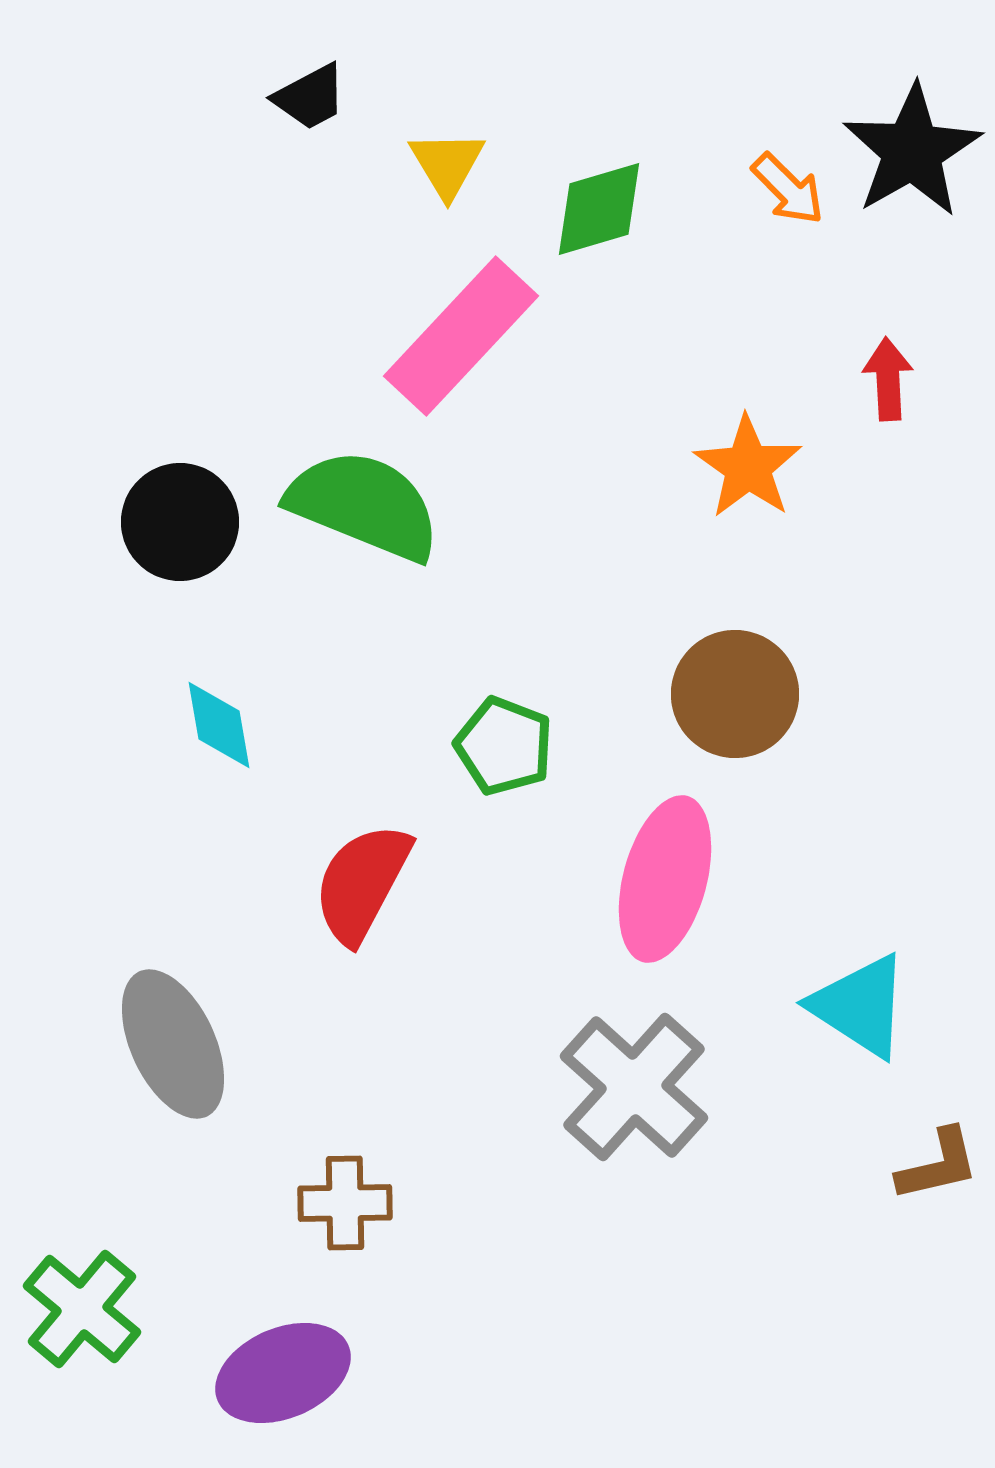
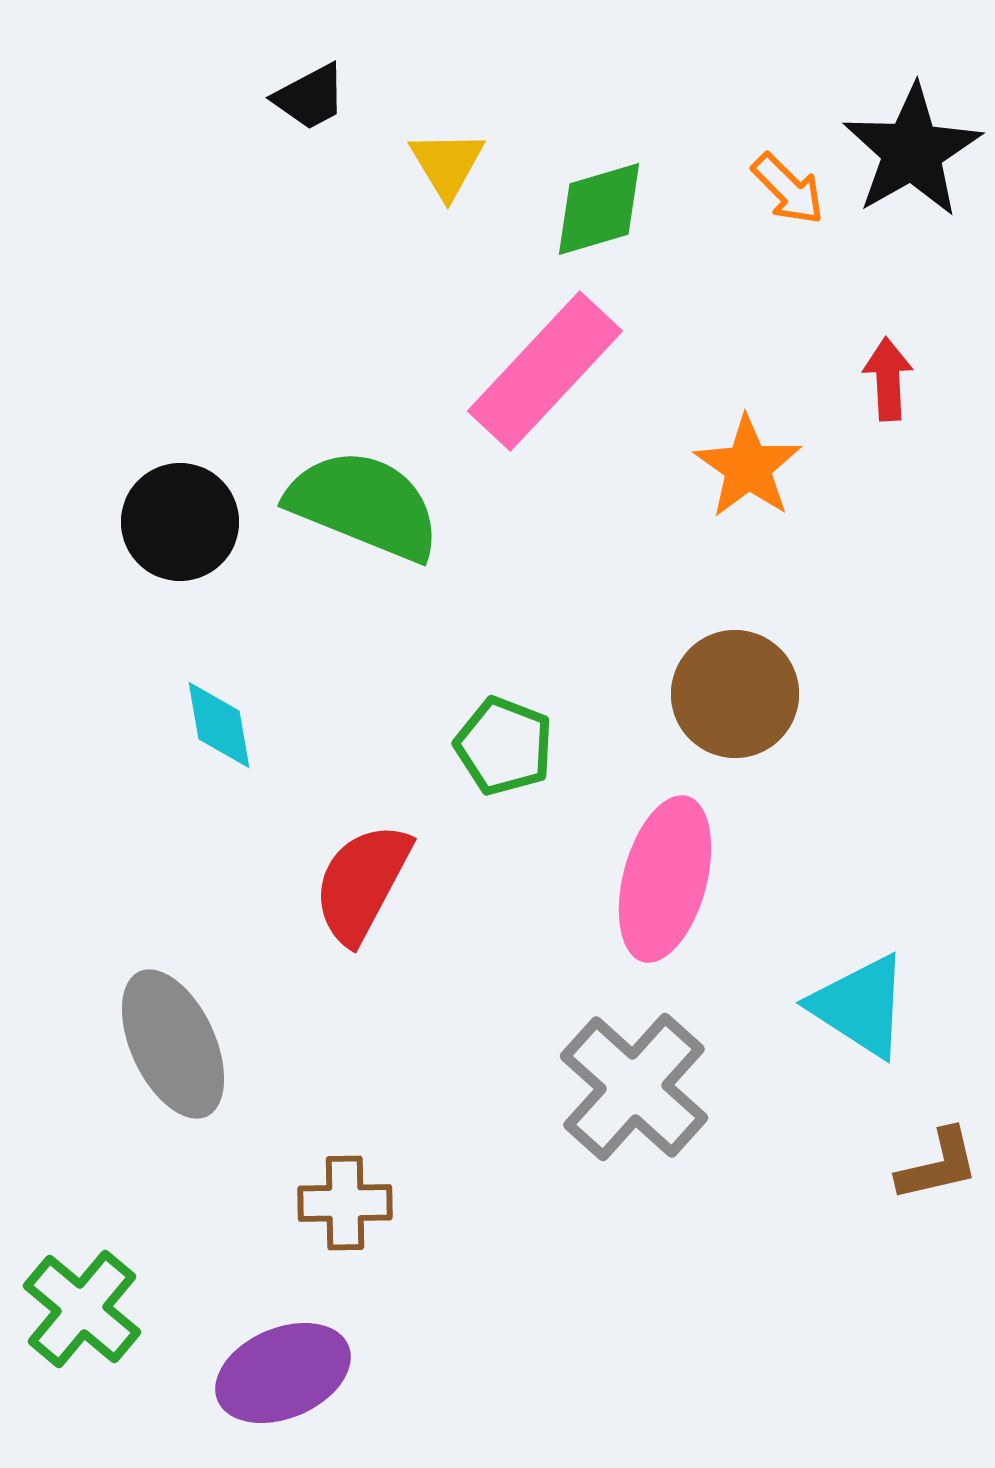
pink rectangle: moved 84 px right, 35 px down
